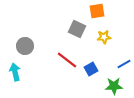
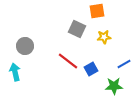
red line: moved 1 px right, 1 px down
